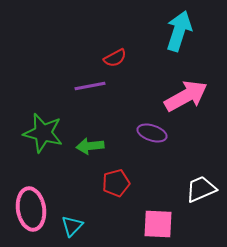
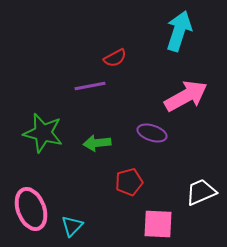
green arrow: moved 7 px right, 3 px up
red pentagon: moved 13 px right, 1 px up
white trapezoid: moved 3 px down
pink ellipse: rotated 12 degrees counterclockwise
